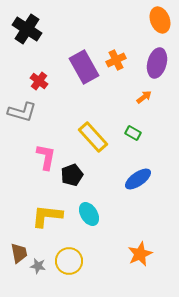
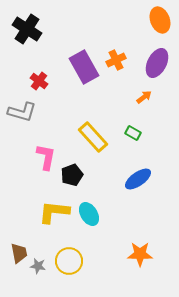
purple ellipse: rotated 12 degrees clockwise
yellow L-shape: moved 7 px right, 4 px up
orange star: rotated 25 degrees clockwise
